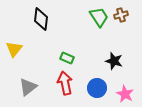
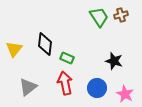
black diamond: moved 4 px right, 25 px down
